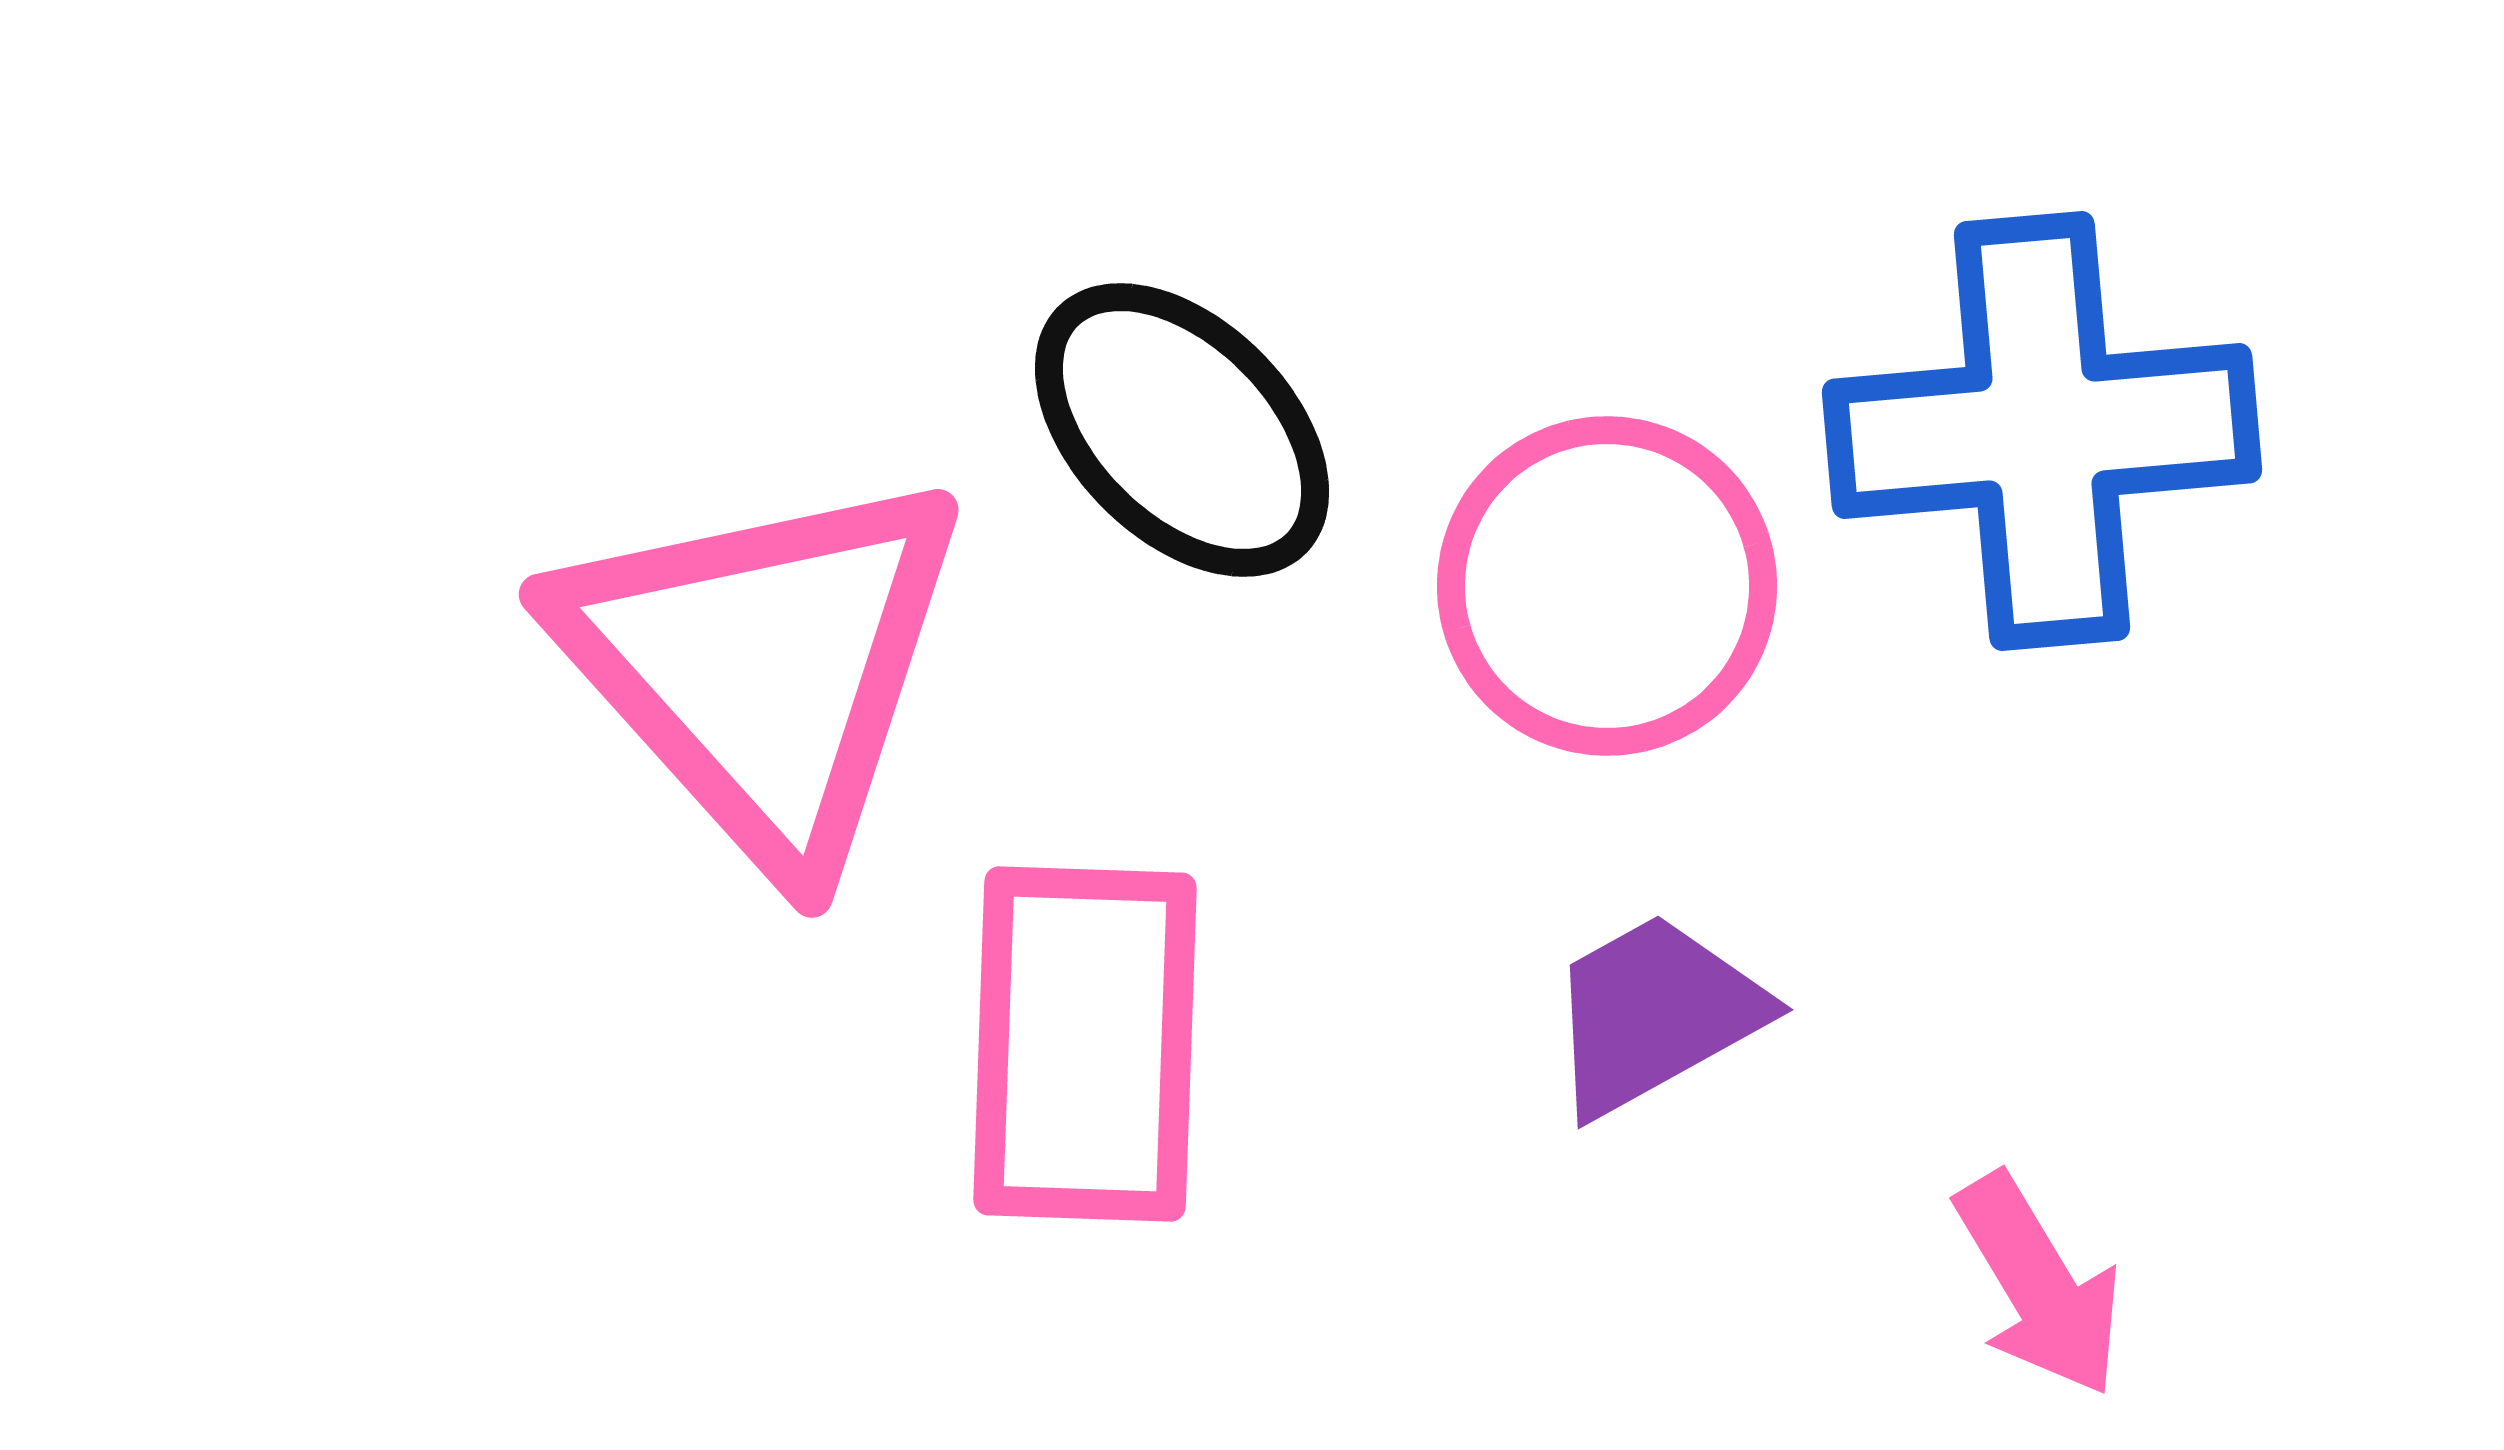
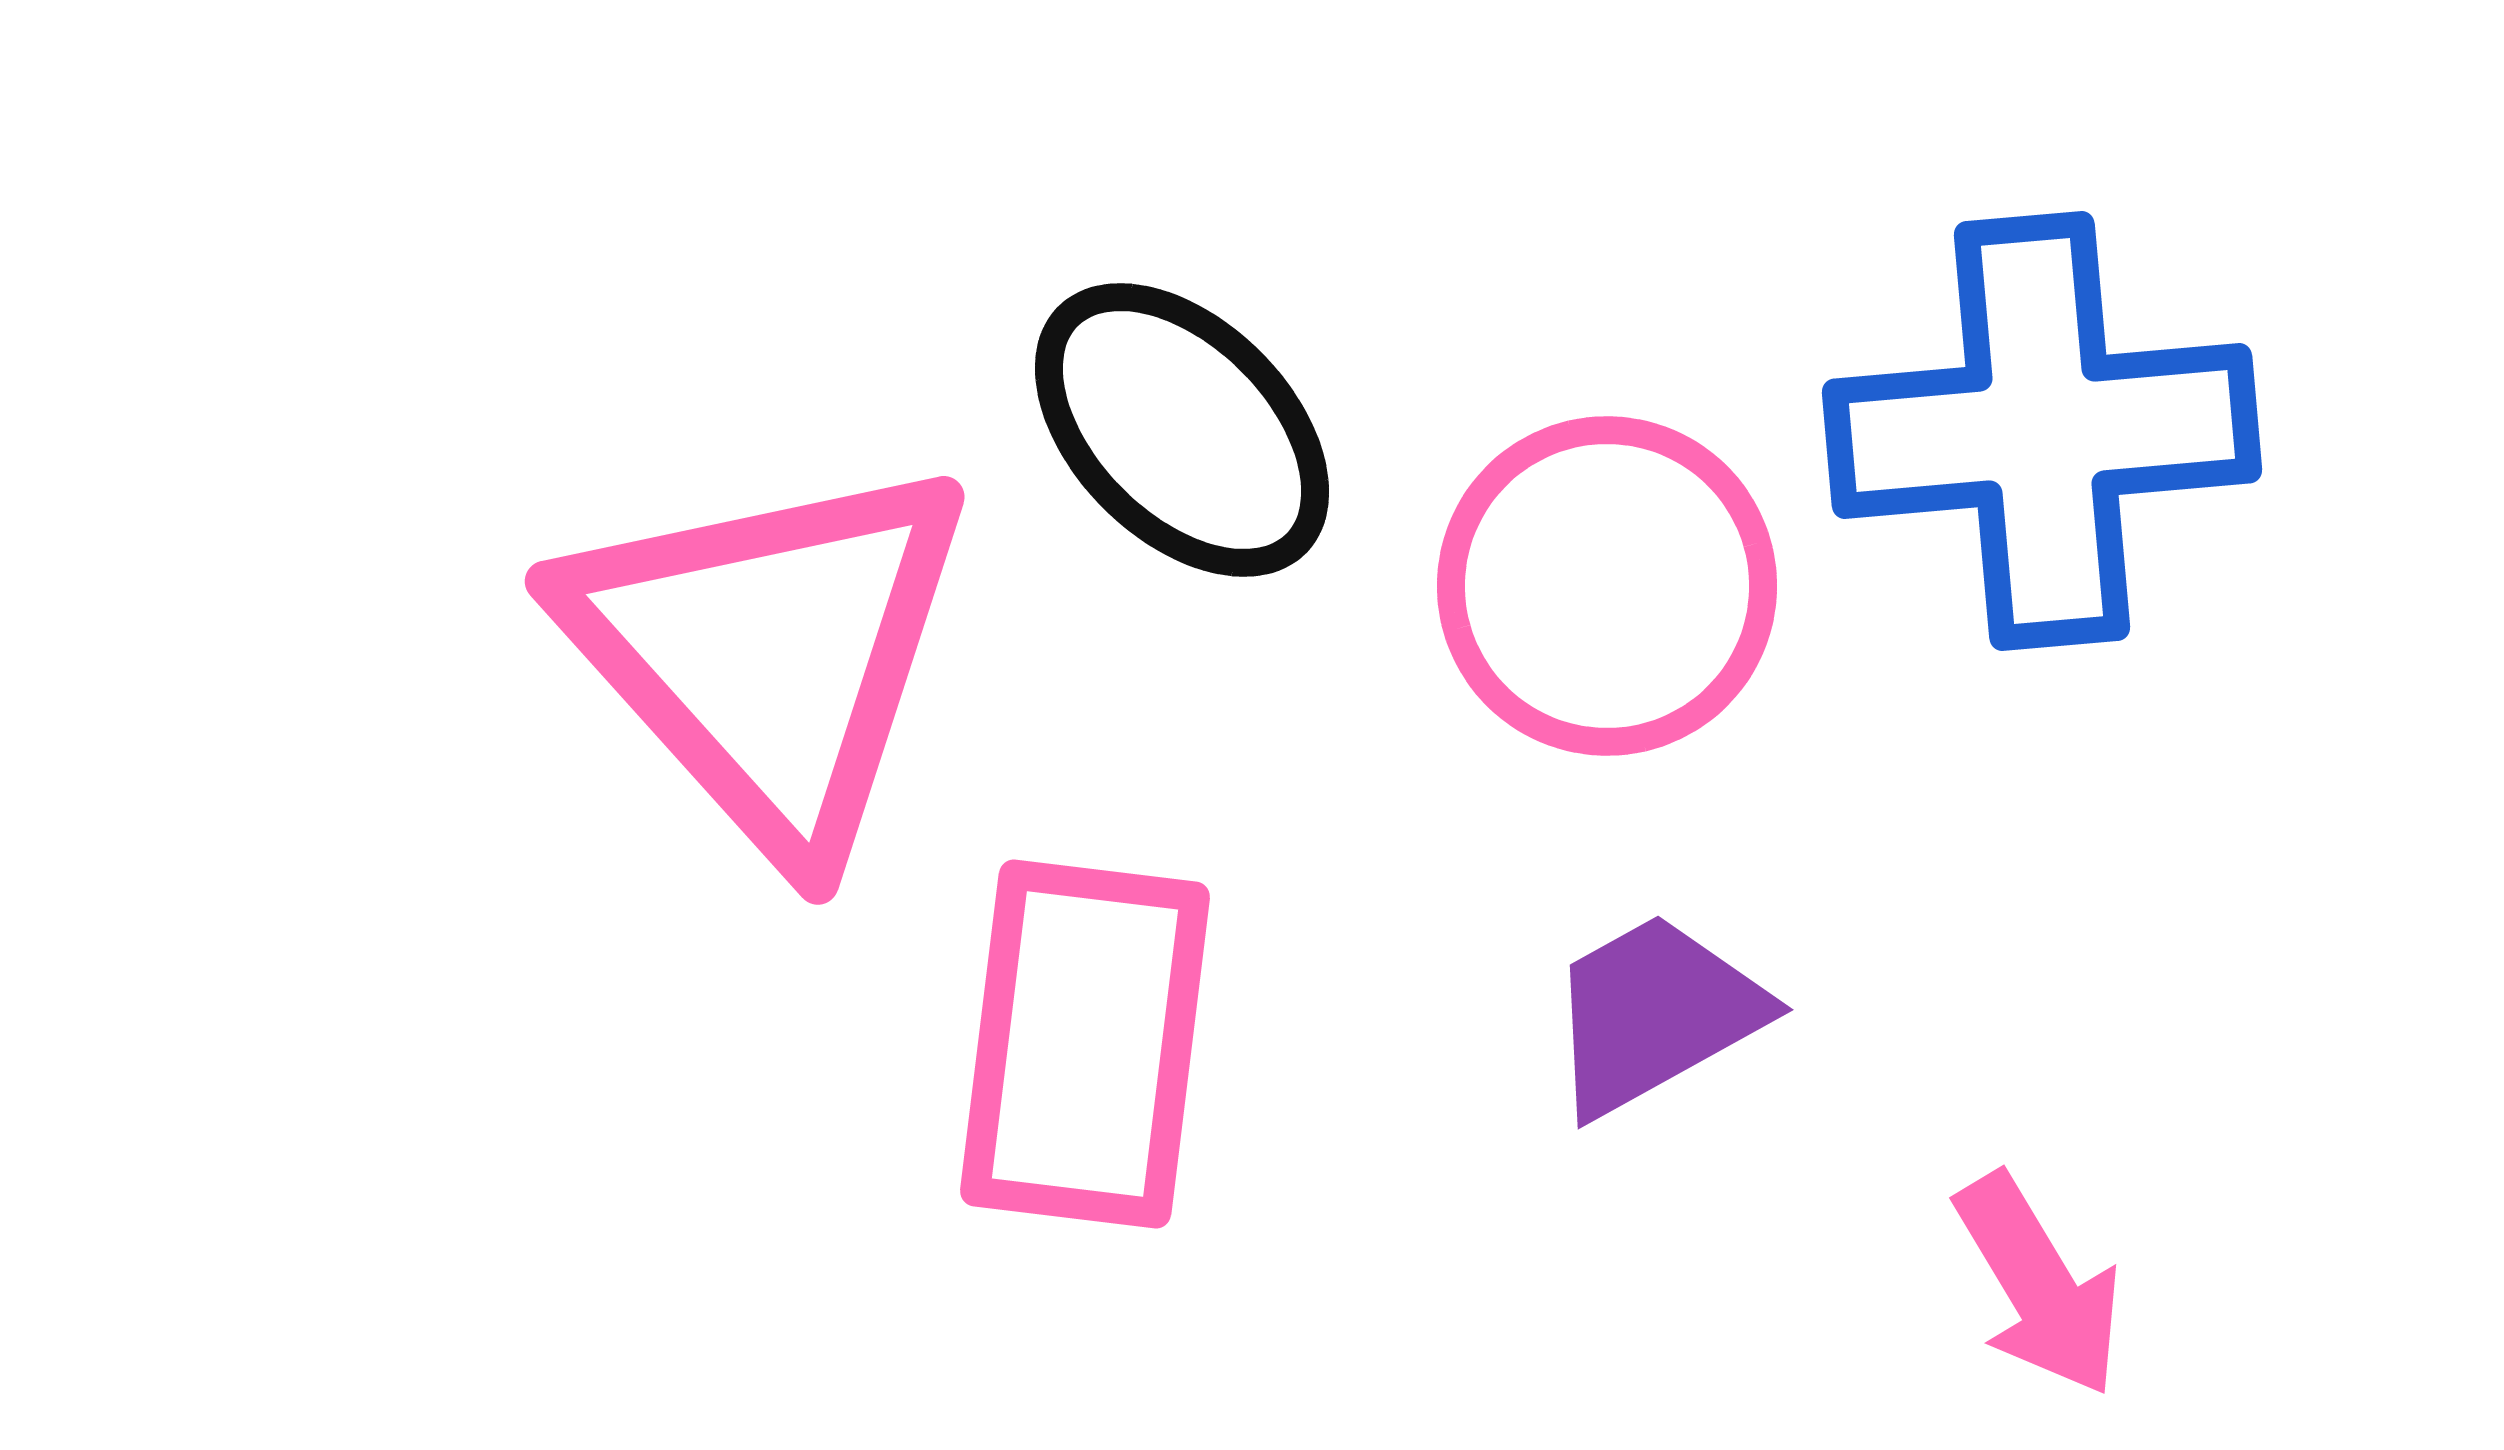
pink triangle: moved 6 px right, 13 px up
pink rectangle: rotated 5 degrees clockwise
